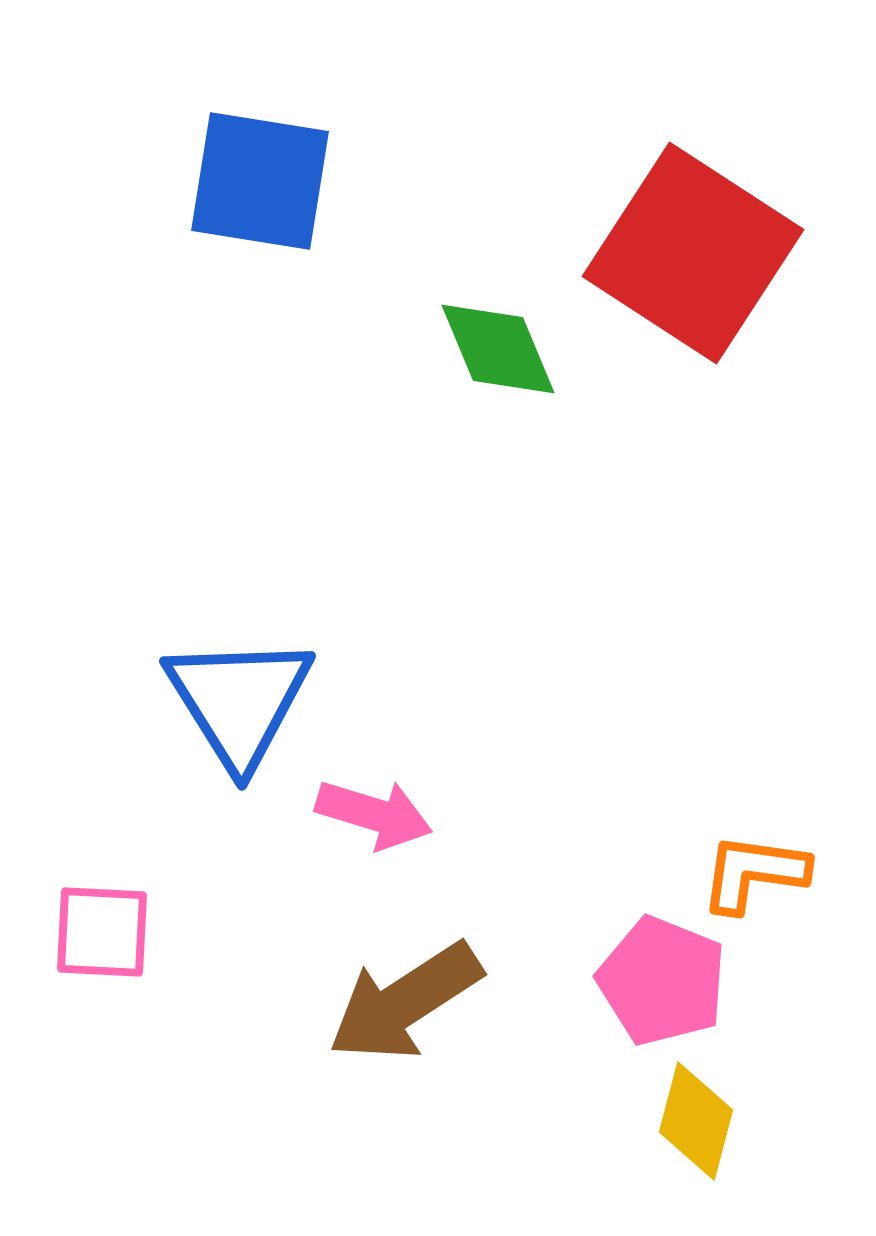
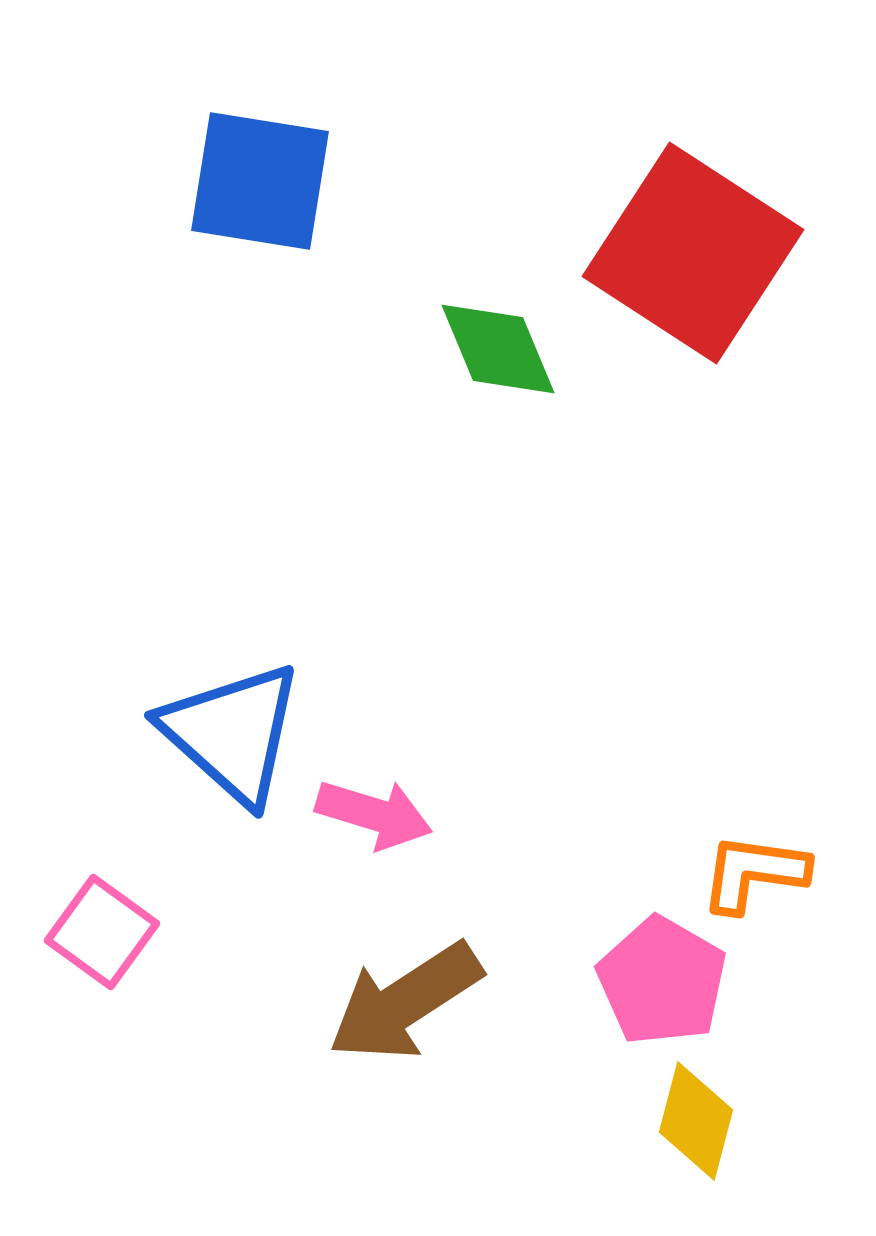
blue triangle: moved 7 px left, 32 px down; rotated 16 degrees counterclockwise
pink square: rotated 33 degrees clockwise
pink pentagon: rotated 8 degrees clockwise
